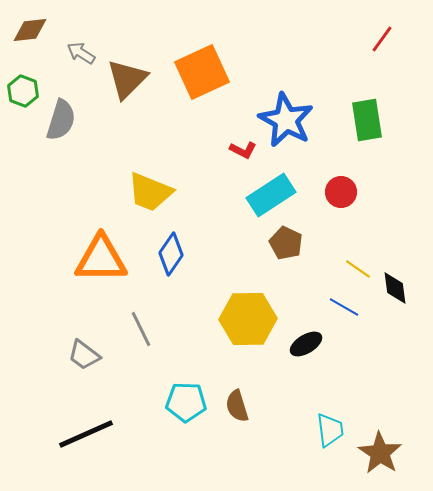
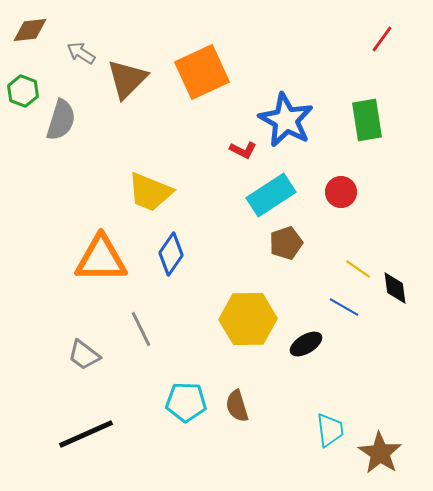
brown pentagon: rotated 28 degrees clockwise
